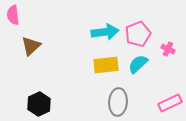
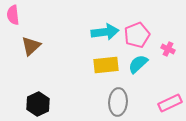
pink pentagon: moved 1 px left, 1 px down
black hexagon: moved 1 px left
